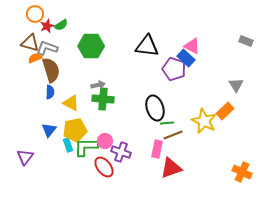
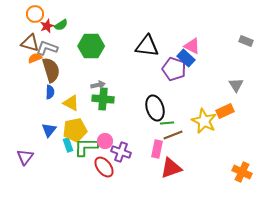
orange rectangle: rotated 18 degrees clockwise
